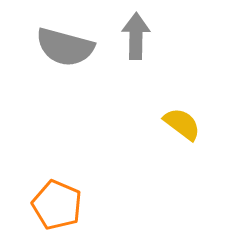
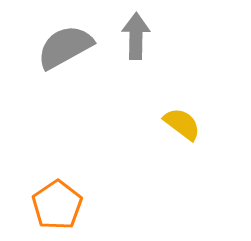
gray semicircle: rotated 136 degrees clockwise
orange pentagon: rotated 15 degrees clockwise
